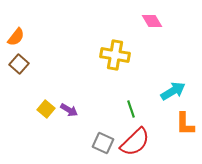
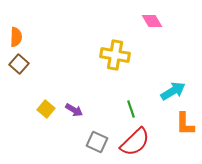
orange semicircle: rotated 36 degrees counterclockwise
purple arrow: moved 5 px right
gray square: moved 6 px left, 1 px up
